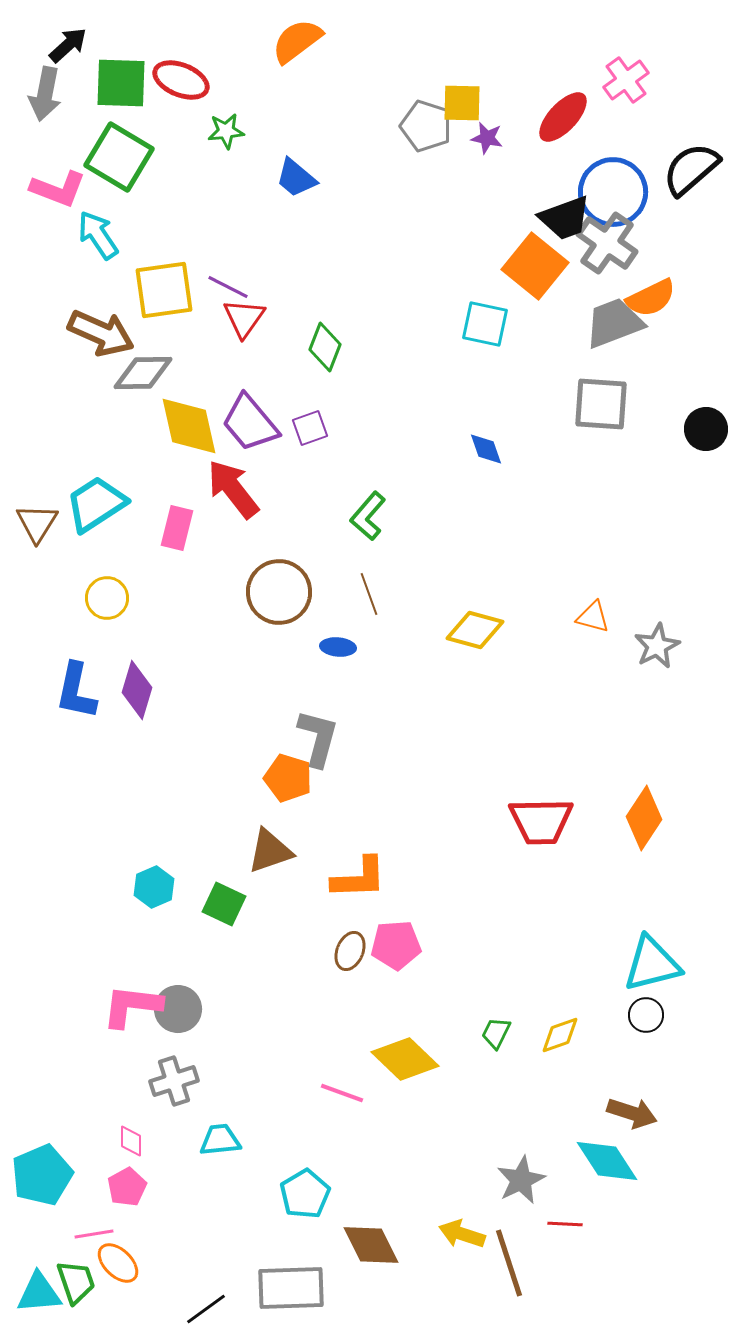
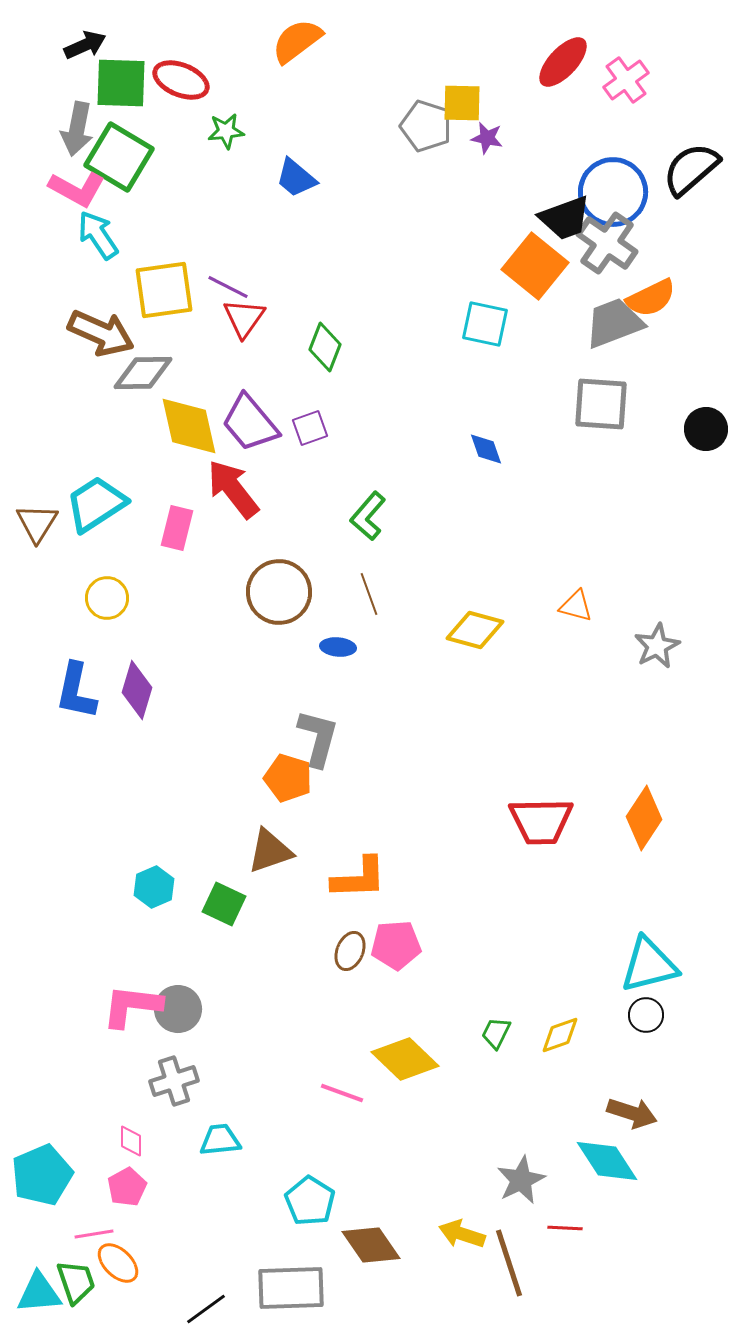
black arrow at (68, 45): moved 17 px right; rotated 18 degrees clockwise
gray arrow at (45, 94): moved 32 px right, 35 px down
red ellipse at (563, 117): moved 55 px up
pink L-shape at (58, 189): moved 19 px right; rotated 8 degrees clockwise
orange triangle at (593, 617): moved 17 px left, 11 px up
cyan triangle at (652, 964): moved 3 px left, 1 px down
cyan pentagon at (305, 1194): moved 5 px right, 7 px down; rotated 9 degrees counterclockwise
red line at (565, 1224): moved 4 px down
brown diamond at (371, 1245): rotated 8 degrees counterclockwise
